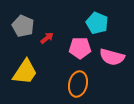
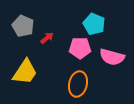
cyan pentagon: moved 3 px left, 1 px down
